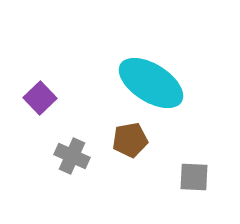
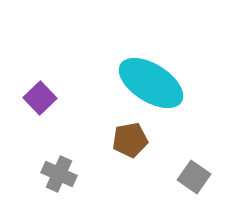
gray cross: moved 13 px left, 18 px down
gray square: rotated 32 degrees clockwise
